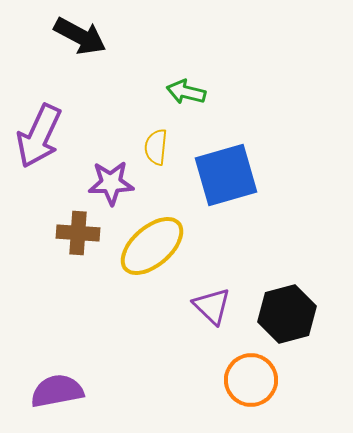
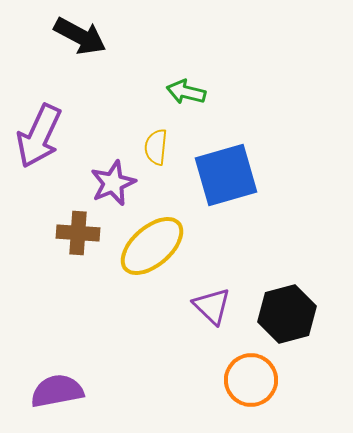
purple star: moved 2 px right; rotated 21 degrees counterclockwise
